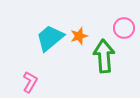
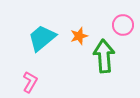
pink circle: moved 1 px left, 3 px up
cyan trapezoid: moved 8 px left
